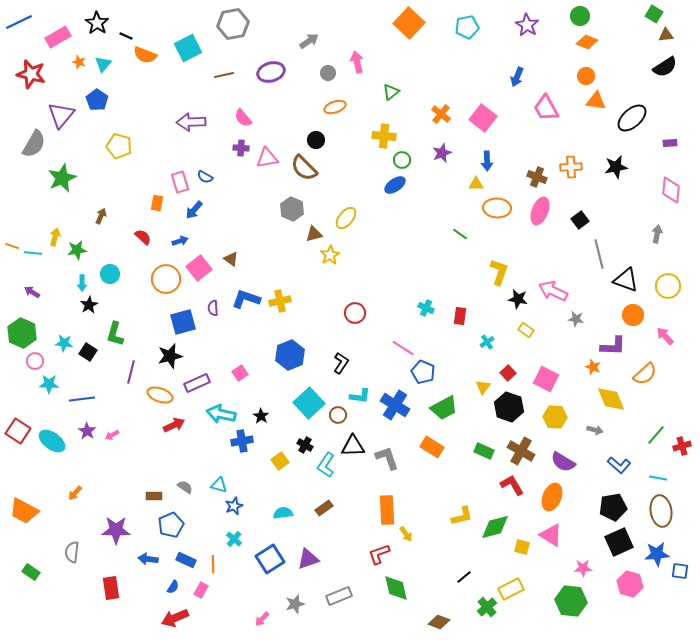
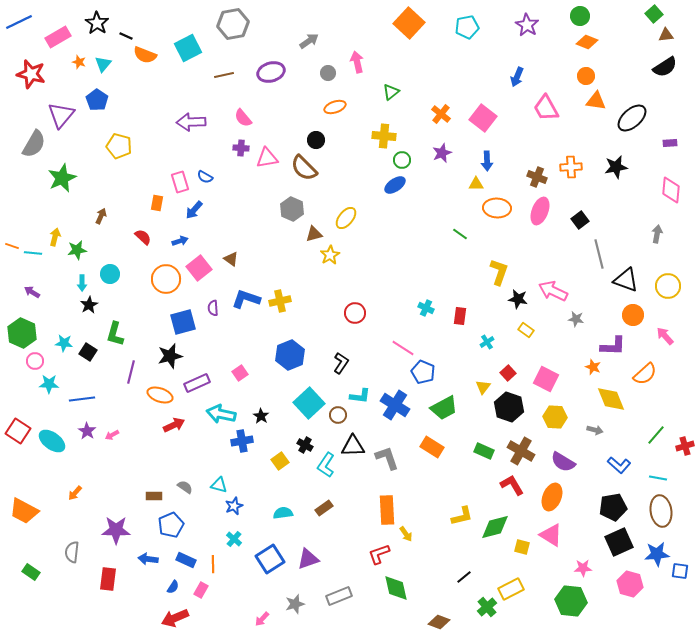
green square at (654, 14): rotated 18 degrees clockwise
red cross at (682, 446): moved 3 px right
red rectangle at (111, 588): moved 3 px left, 9 px up; rotated 15 degrees clockwise
